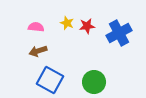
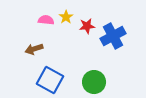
yellow star: moved 1 px left, 6 px up; rotated 16 degrees clockwise
pink semicircle: moved 10 px right, 7 px up
blue cross: moved 6 px left, 3 px down
brown arrow: moved 4 px left, 2 px up
